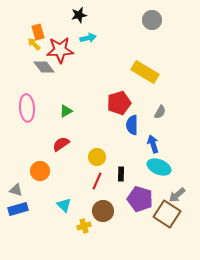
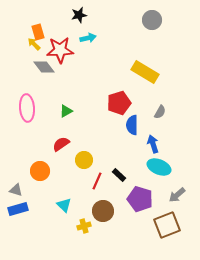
yellow circle: moved 13 px left, 3 px down
black rectangle: moved 2 px left, 1 px down; rotated 48 degrees counterclockwise
brown square: moved 11 px down; rotated 36 degrees clockwise
